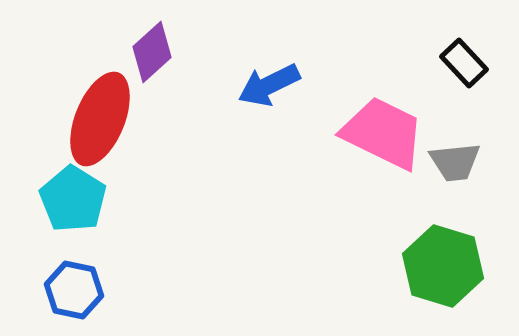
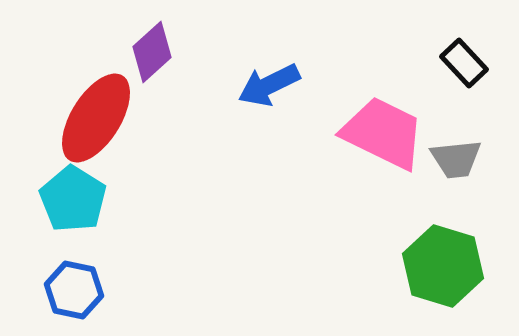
red ellipse: moved 4 px left, 1 px up; rotated 10 degrees clockwise
gray trapezoid: moved 1 px right, 3 px up
